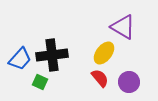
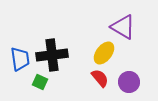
blue trapezoid: rotated 50 degrees counterclockwise
